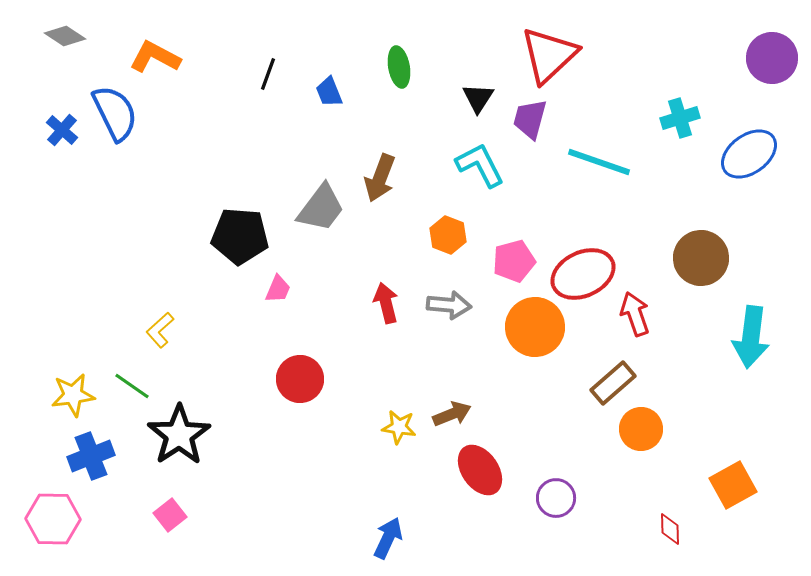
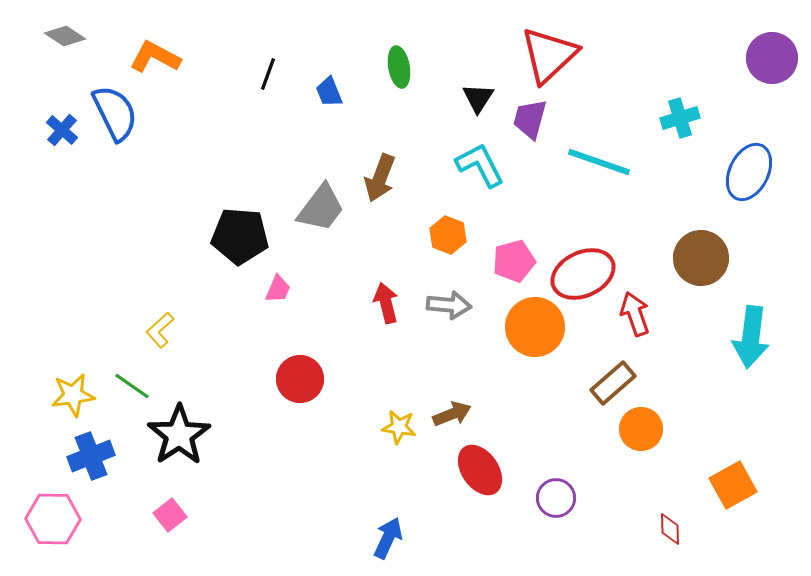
blue ellipse at (749, 154): moved 18 px down; rotated 28 degrees counterclockwise
